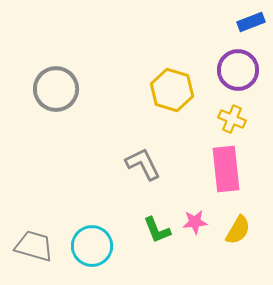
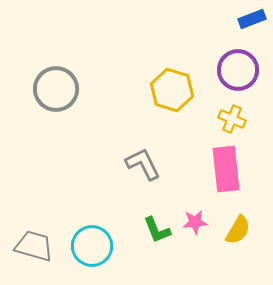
blue rectangle: moved 1 px right, 3 px up
